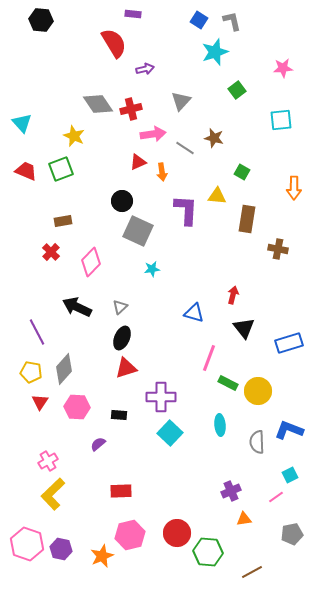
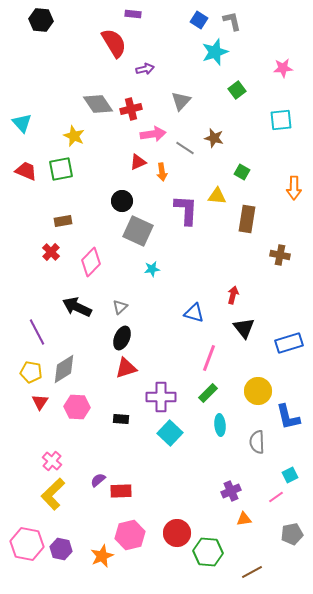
green square at (61, 169): rotated 10 degrees clockwise
brown cross at (278, 249): moved 2 px right, 6 px down
gray diamond at (64, 369): rotated 16 degrees clockwise
green rectangle at (228, 383): moved 20 px left, 10 px down; rotated 72 degrees counterclockwise
black rectangle at (119, 415): moved 2 px right, 4 px down
blue L-shape at (289, 430): moved 1 px left, 13 px up; rotated 124 degrees counterclockwise
purple semicircle at (98, 444): moved 36 px down
pink cross at (48, 461): moved 4 px right; rotated 18 degrees counterclockwise
pink hexagon at (27, 544): rotated 8 degrees counterclockwise
